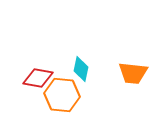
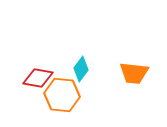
cyan diamond: rotated 25 degrees clockwise
orange trapezoid: moved 1 px right
